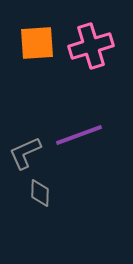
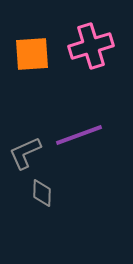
orange square: moved 5 px left, 11 px down
gray diamond: moved 2 px right
